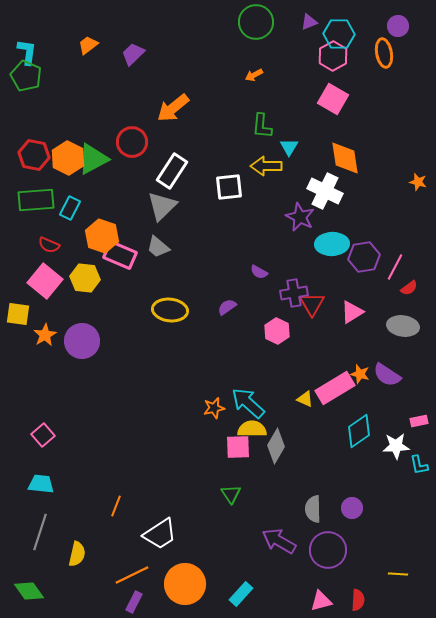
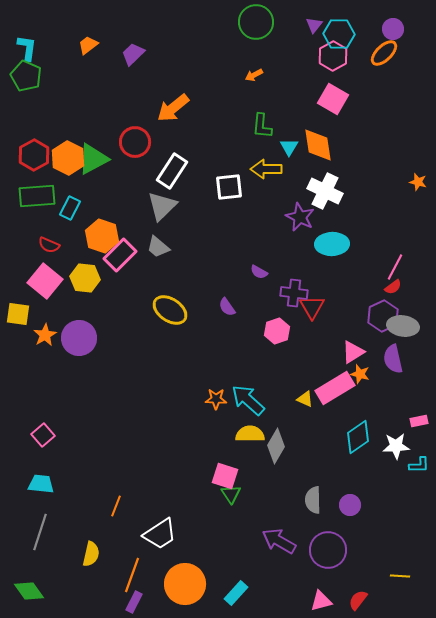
purple triangle at (309, 22): moved 5 px right, 3 px down; rotated 30 degrees counterclockwise
purple circle at (398, 26): moved 5 px left, 3 px down
cyan L-shape at (27, 52): moved 4 px up
orange ellipse at (384, 53): rotated 56 degrees clockwise
red circle at (132, 142): moved 3 px right
red hexagon at (34, 155): rotated 20 degrees clockwise
orange diamond at (345, 158): moved 27 px left, 13 px up
yellow arrow at (266, 166): moved 3 px down
green rectangle at (36, 200): moved 1 px right, 4 px up
pink rectangle at (120, 255): rotated 68 degrees counterclockwise
purple hexagon at (364, 257): moved 19 px right, 59 px down; rotated 16 degrees counterclockwise
red semicircle at (409, 288): moved 16 px left, 1 px up
purple cross at (294, 293): rotated 16 degrees clockwise
red triangle at (312, 304): moved 3 px down
purple semicircle at (227, 307): rotated 90 degrees counterclockwise
yellow ellipse at (170, 310): rotated 28 degrees clockwise
pink triangle at (352, 312): moved 1 px right, 40 px down
pink hexagon at (277, 331): rotated 15 degrees clockwise
purple circle at (82, 341): moved 3 px left, 3 px up
purple semicircle at (387, 375): moved 6 px right, 16 px up; rotated 44 degrees clockwise
cyan arrow at (248, 403): moved 3 px up
orange star at (214, 408): moved 2 px right, 9 px up; rotated 15 degrees clockwise
yellow semicircle at (252, 429): moved 2 px left, 5 px down
cyan diamond at (359, 431): moved 1 px left, 6 px down
pink square at (238, 447): moved 13 px left, 29 px down; rotated 20 degrees clockwise
cyan L-shape at (419, 465): rotated 80 degrees counterclockwise
purple circle at (352, 508): moved 2 px left, 3 px up
gray semicircle at (313, 509): moved 9 px up
yellow semicircle at (77, 554): moved 14 px right
yellow line at (398, 574): moved 2 px right, 2 px down
orange line at (132, 575): rotated 44 degrees counterclockwise
cyan rectangle at (241, 594): moved 5 px left, 1 px up
red semicircle at (358, 600): rotated 145 degrees counterclockwise
